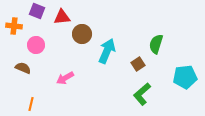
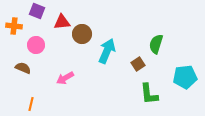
red triangle: moved 5 px down
green L-shape: moved 7 px right; rotated 55 degrees counterclockwise
